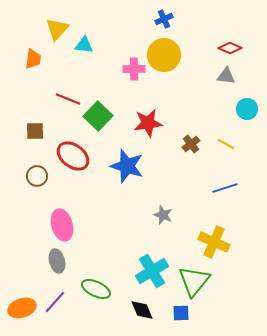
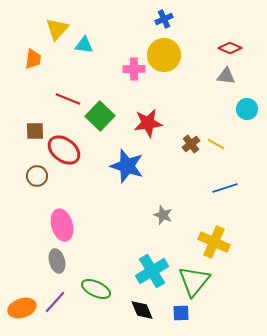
green square: moved 2 px right
yellow line: moved 10 px left
red ellipse: moved 9 px left, 6 px up
